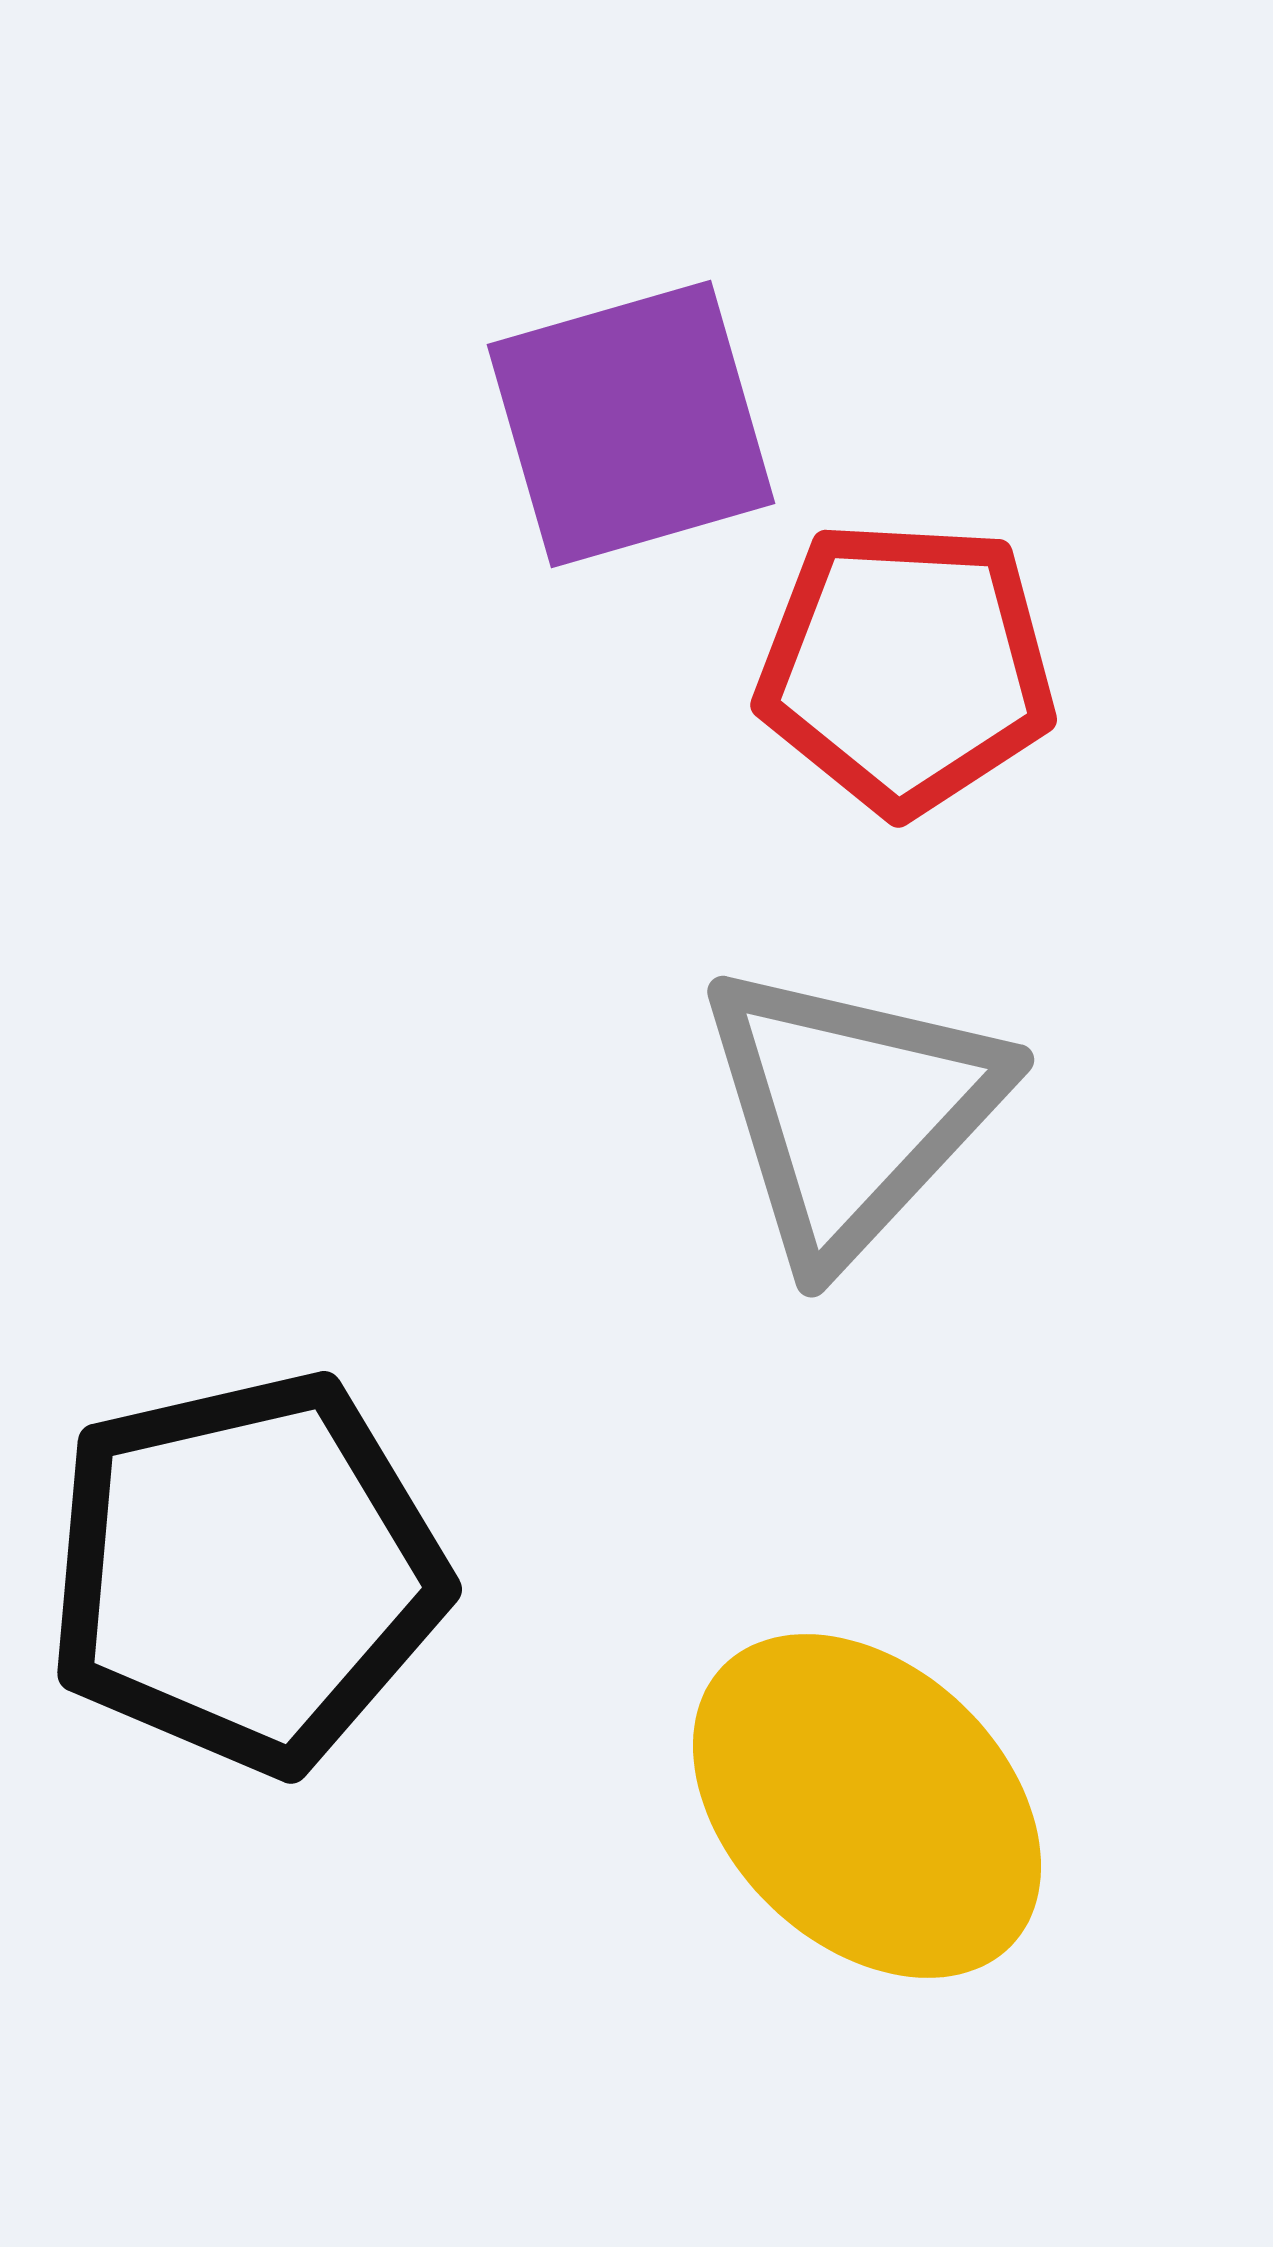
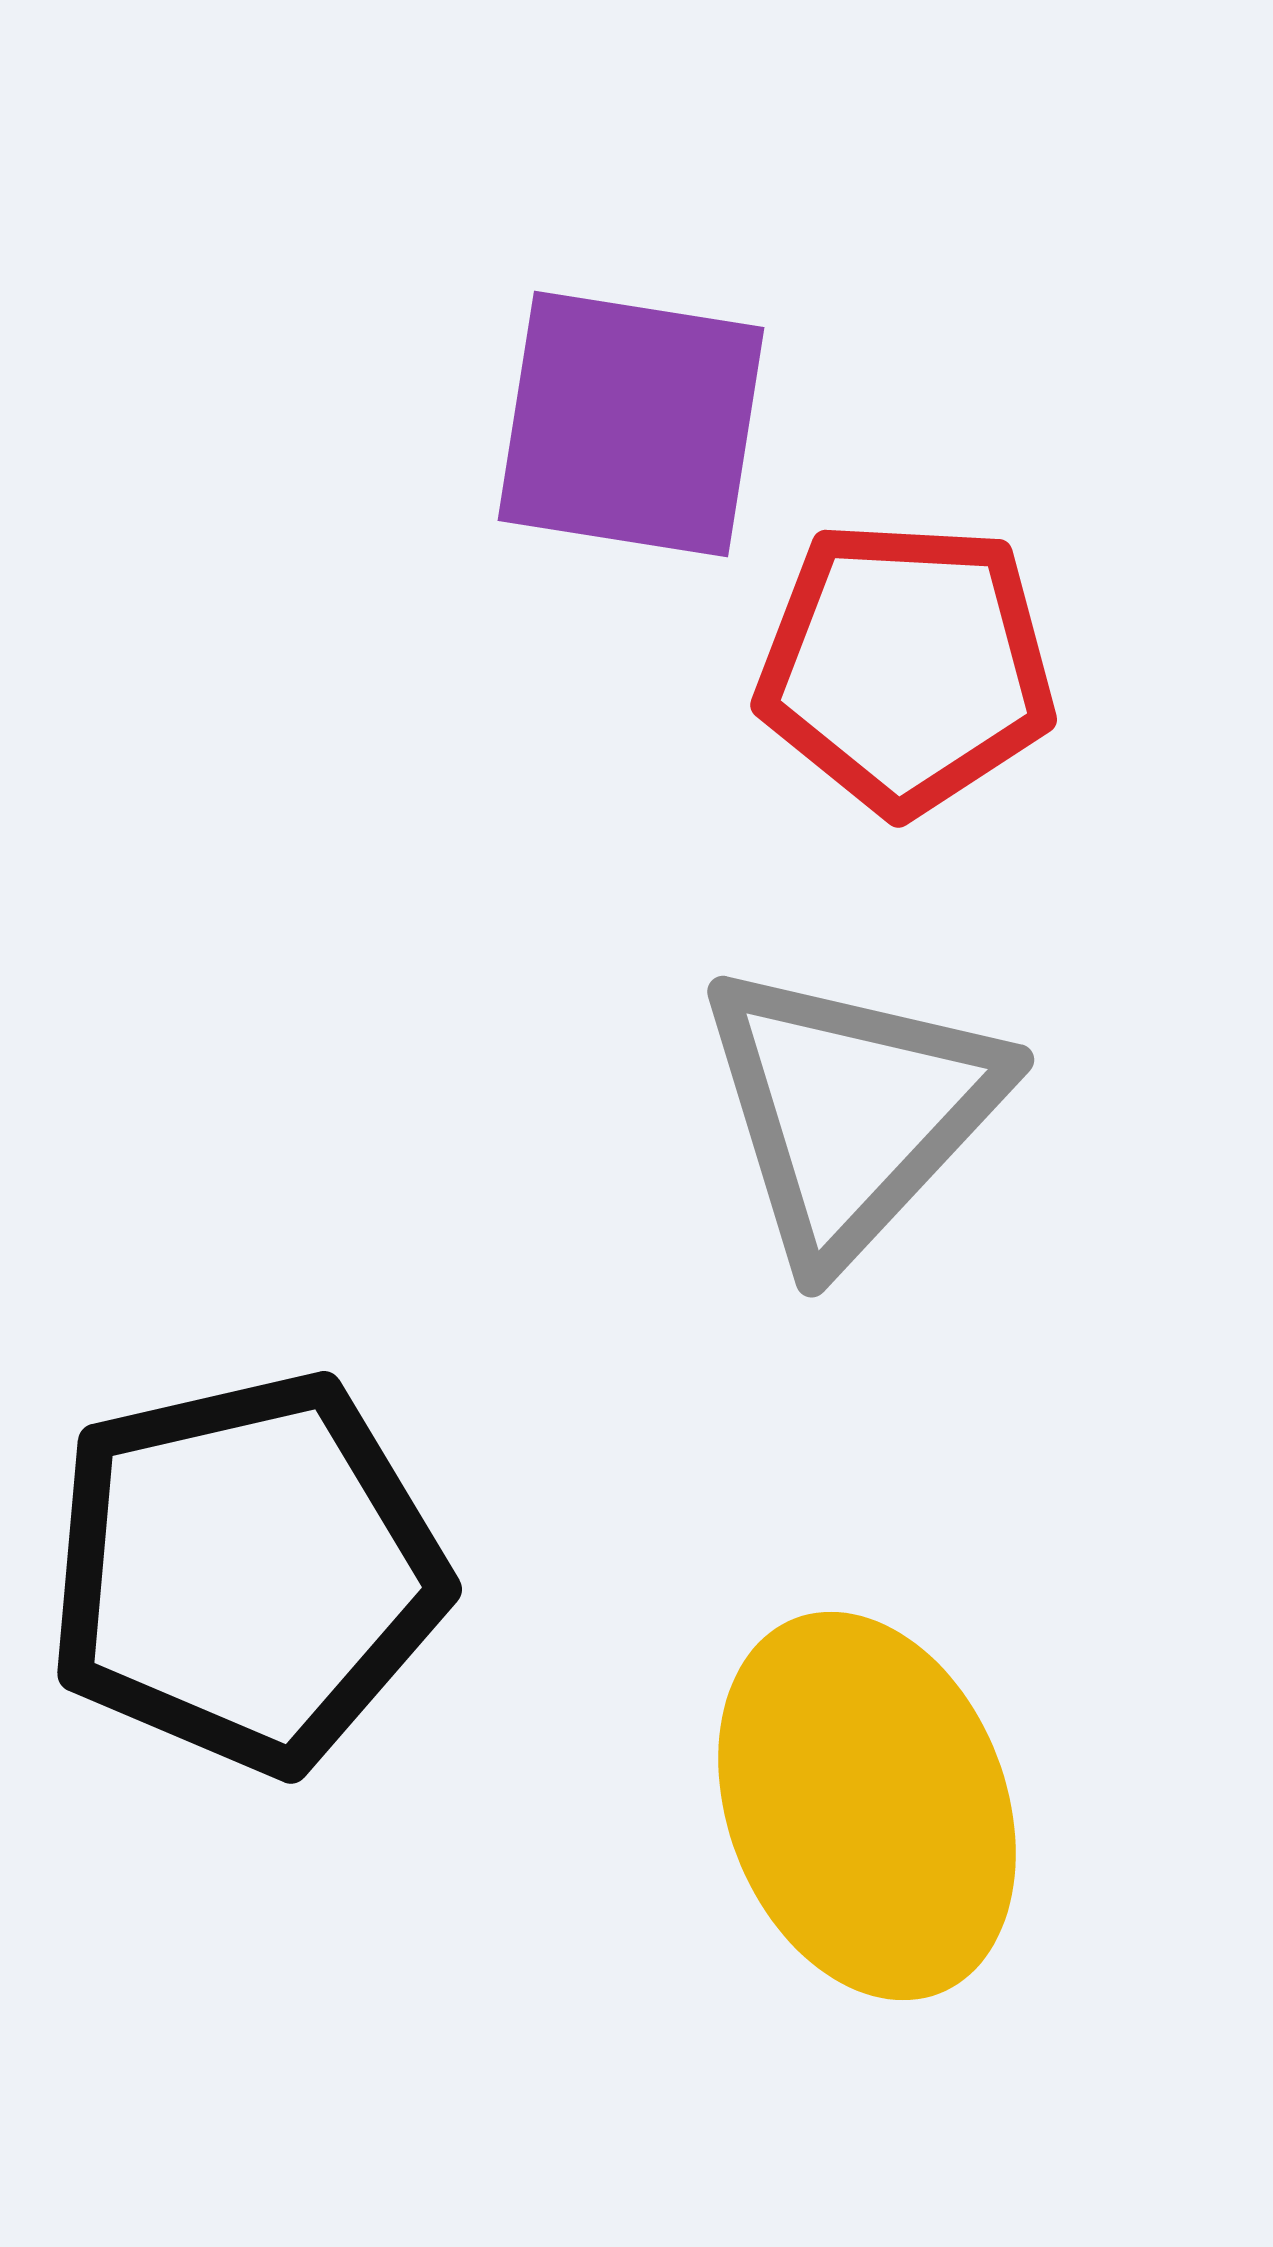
purple square: rotated 25 degrees clockwise
yellow ellipse: rotated 25 degrees clockwise
